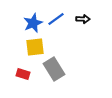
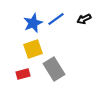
black arrow: moved 1 px right; rotated 152 degrees clockwise
yellow square: moved 2 px left, 2 px down; rotated 12 degrees counterclockwise
red rectangle: rotated 32 degrees counterclockwise
